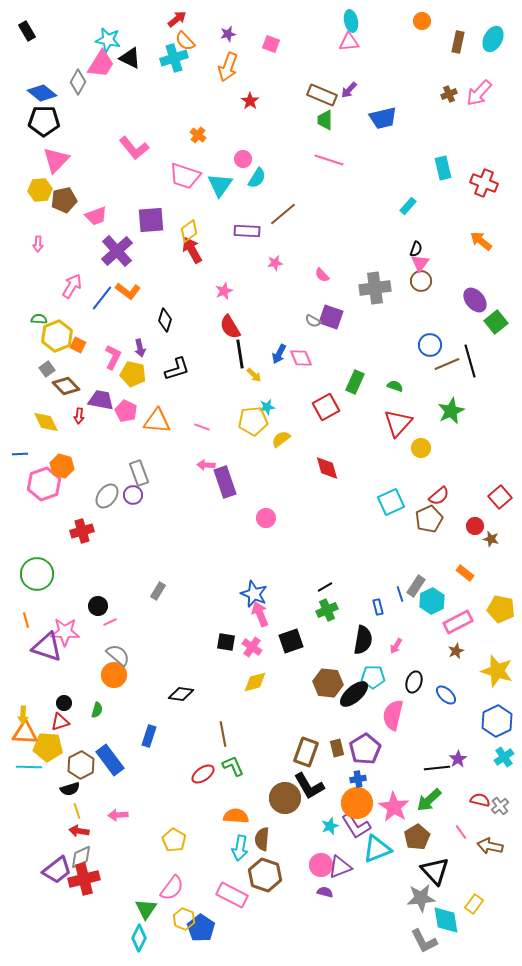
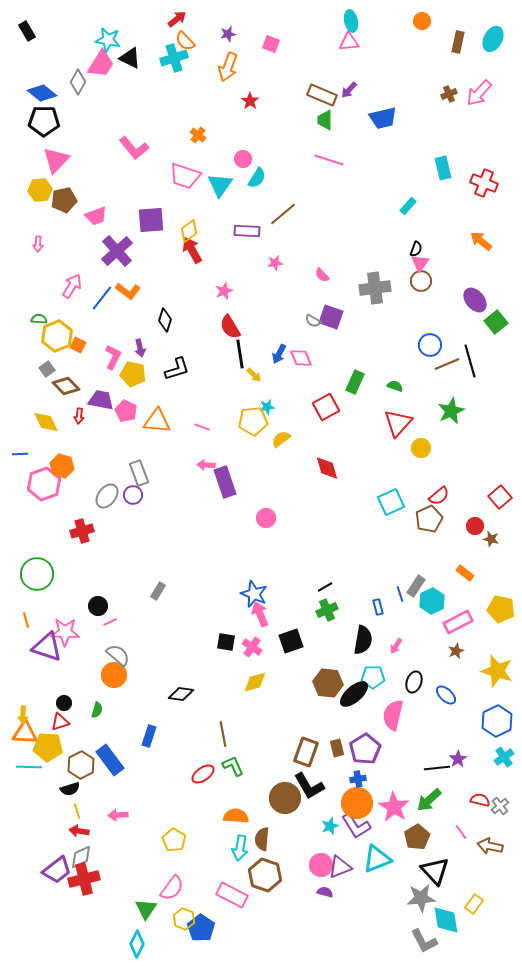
cyan triangle at (377, 849): moved 10 px down
cyan diamond at (139, 938): moved 2 px left, 6 px down
